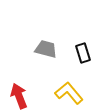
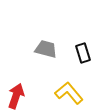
red arrow: moved 3 px left; rotated 40 degrees clockwise
